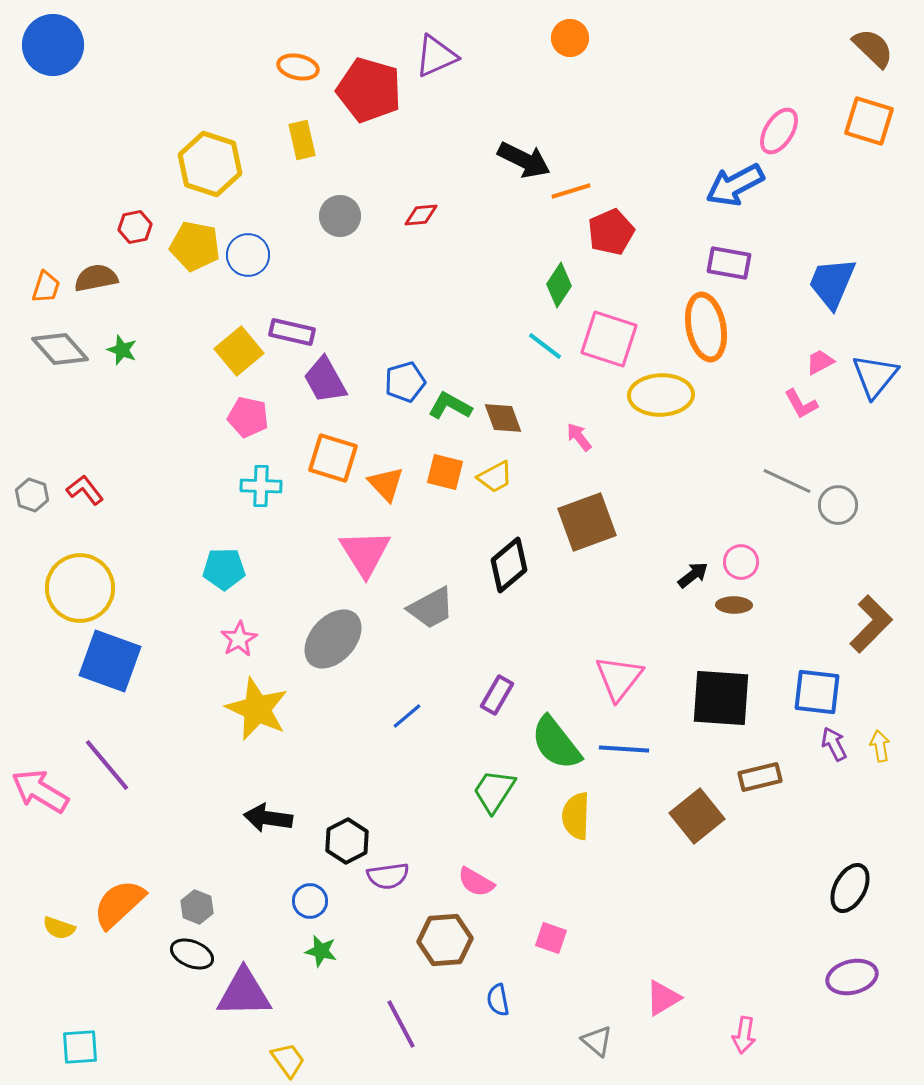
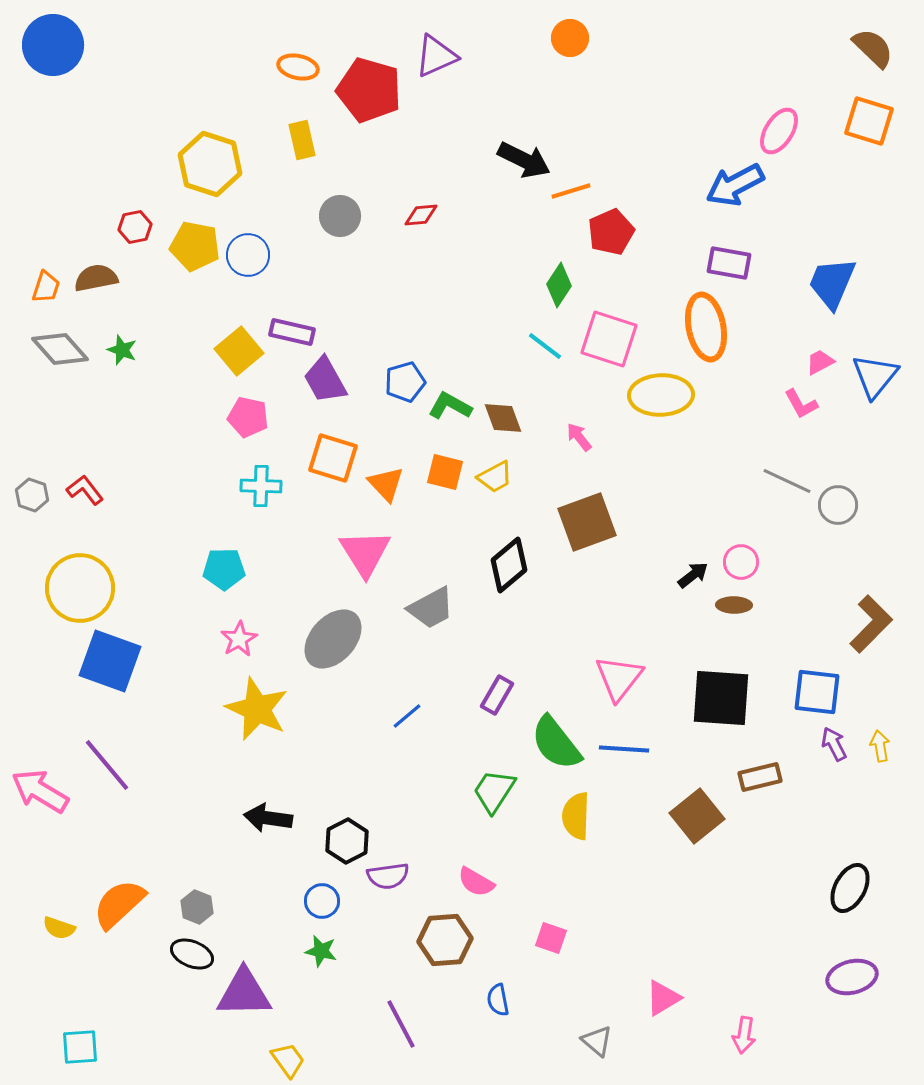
blue circle at (310, 901): moved 12 px right
